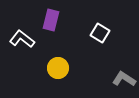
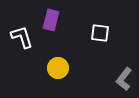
white square: rotated 24 degrees counterclockwise
white L-shape: moved 2 px up; rotated 35 degrees clockwise
gray L-shape: rotated 85 degrees counterclockwise
